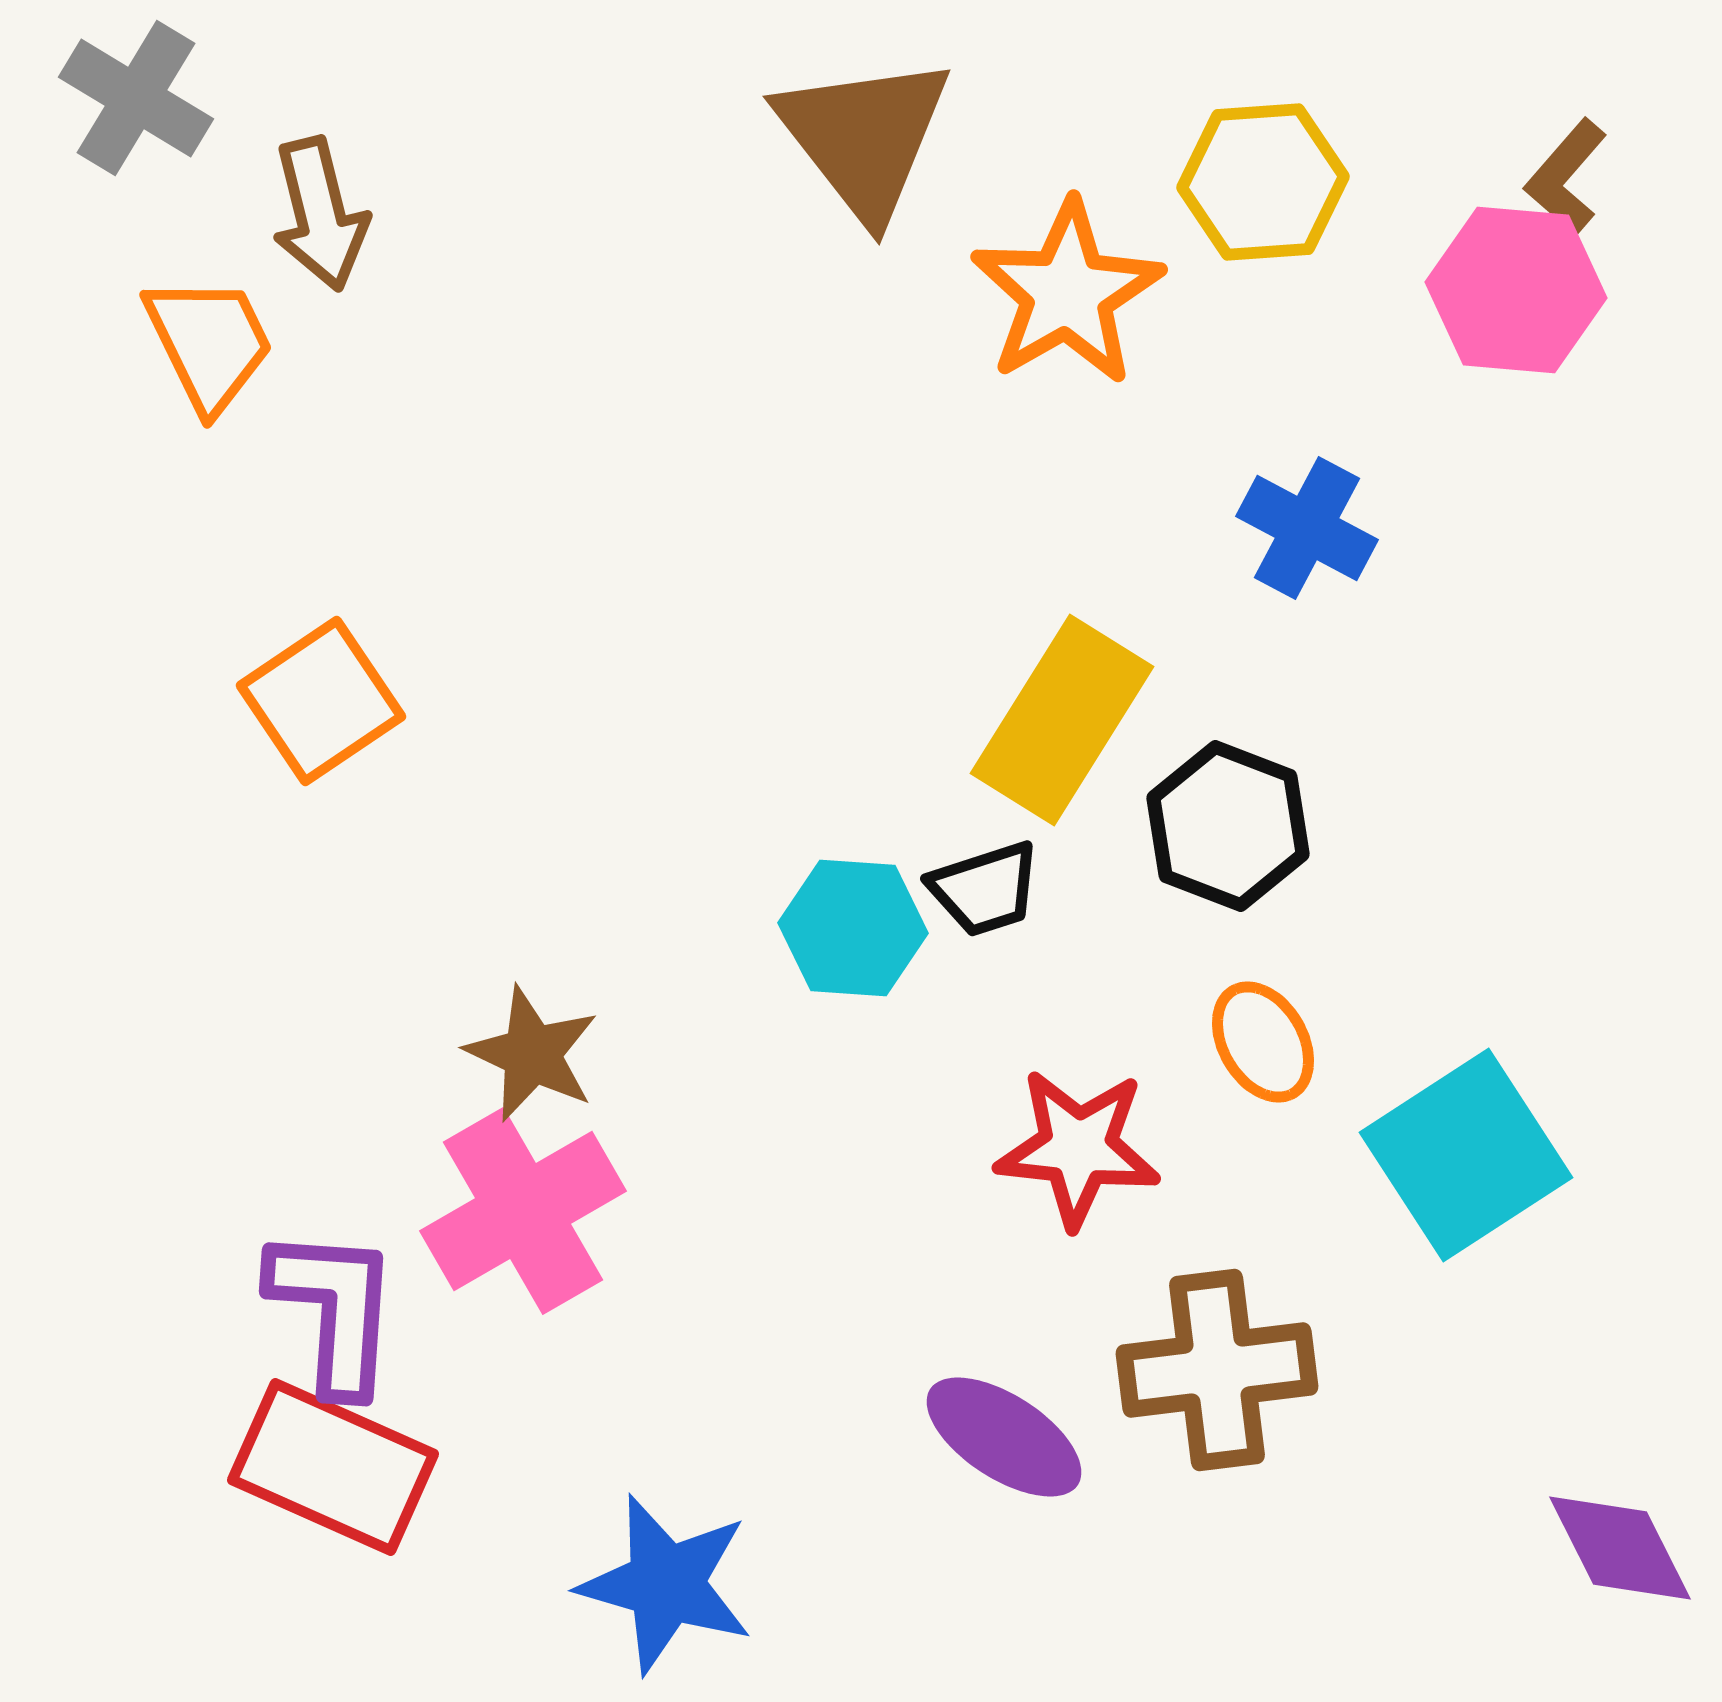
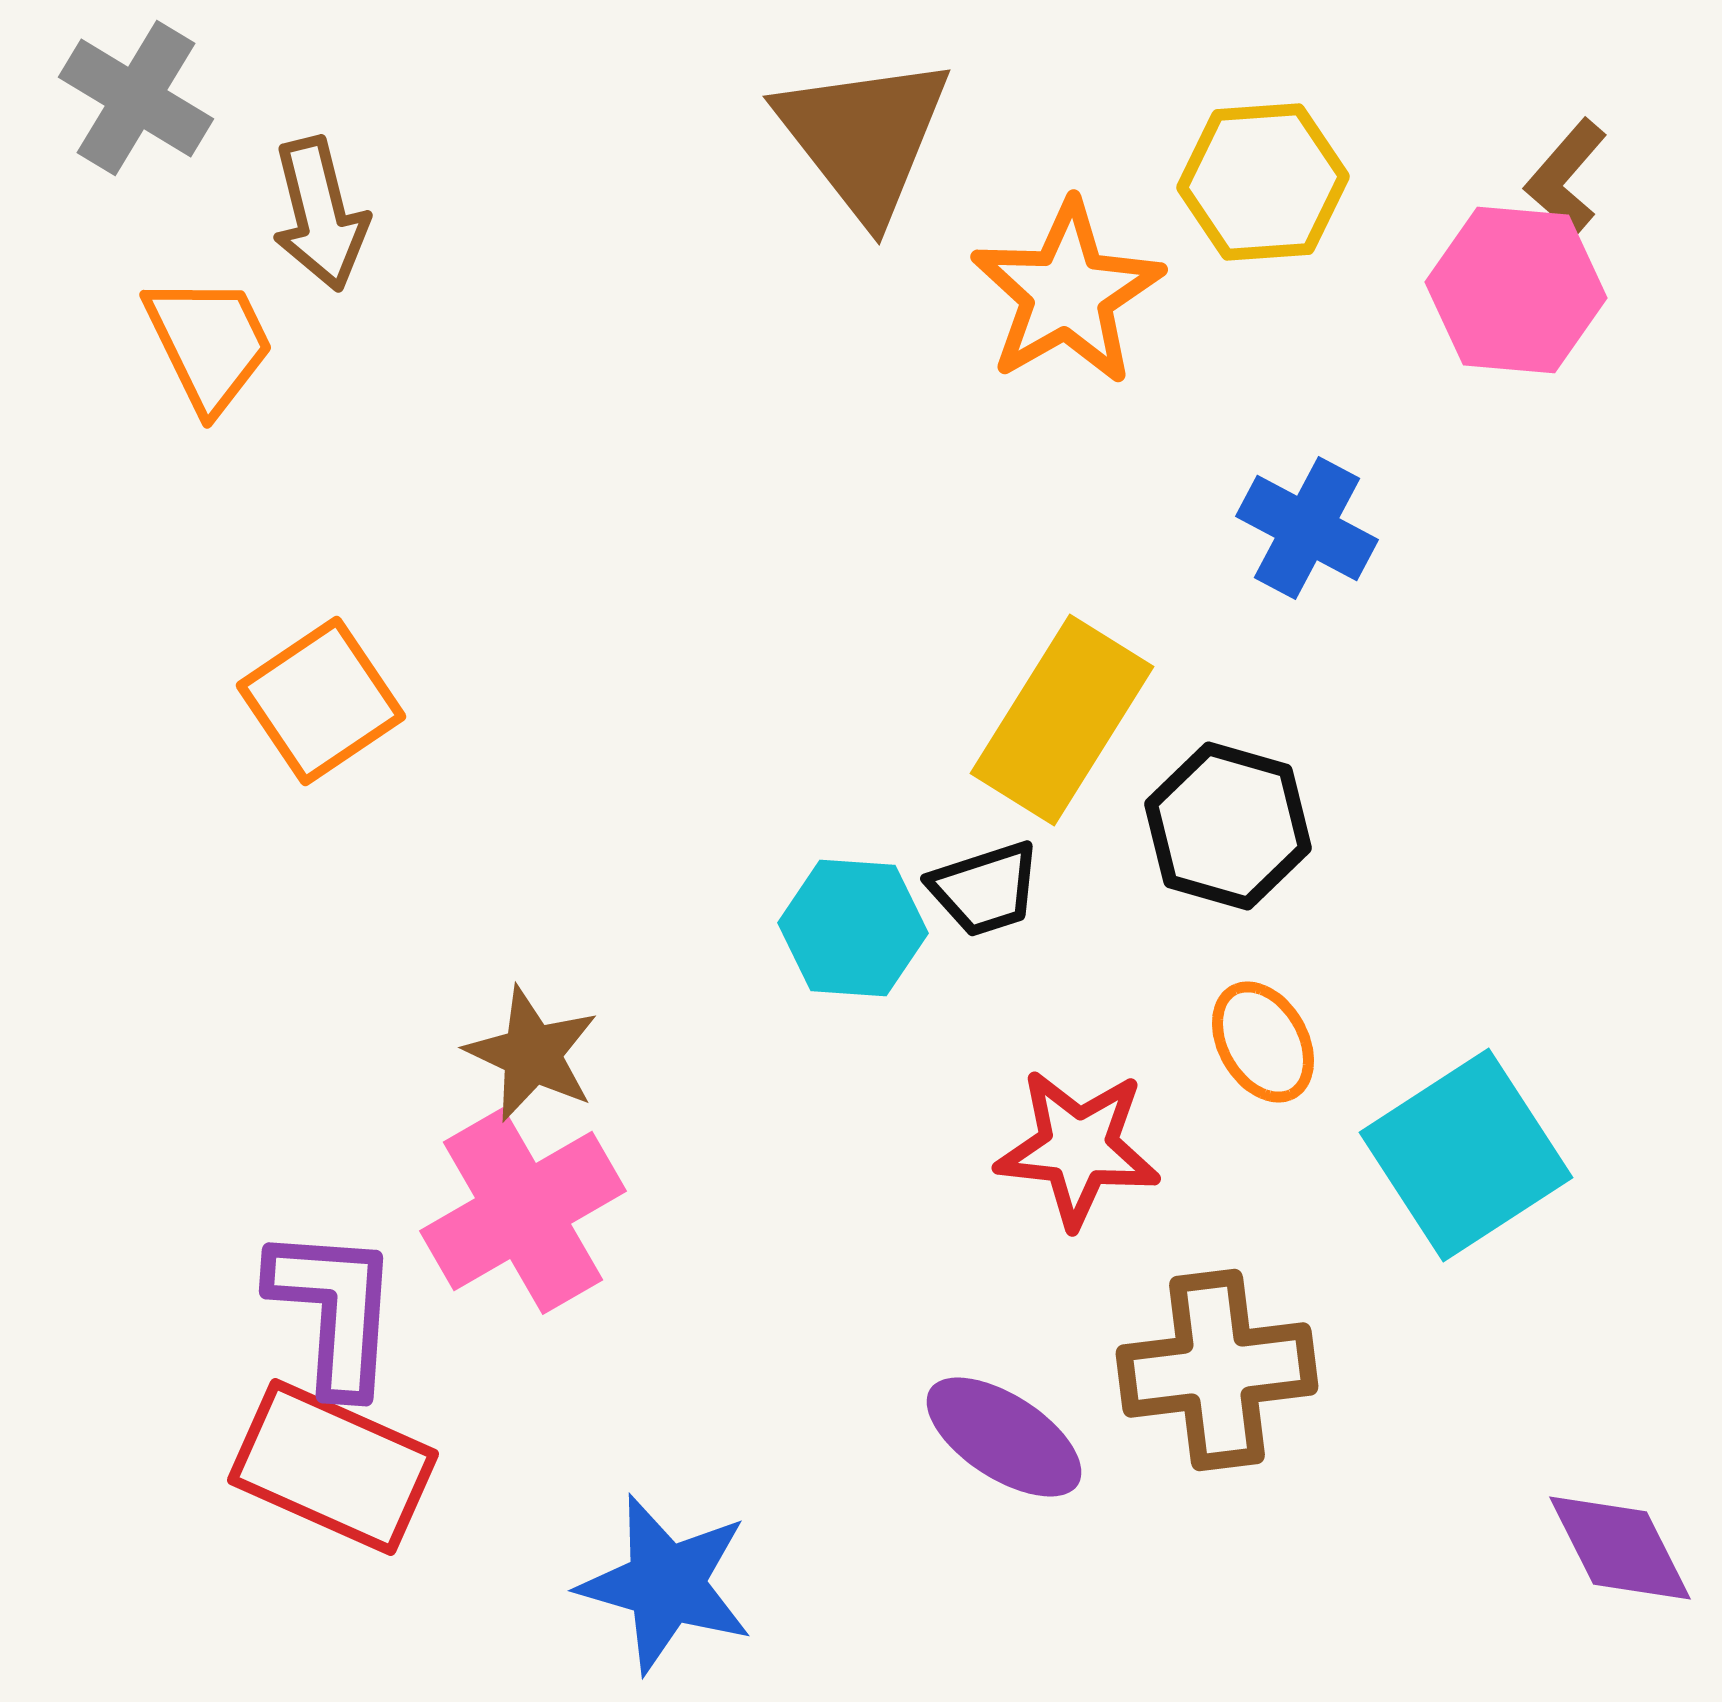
black hexagon: rotated 5 degrees counterclockwise
